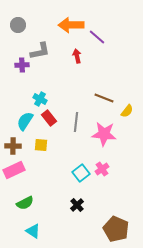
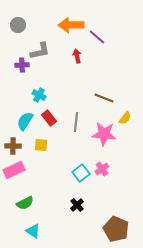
cyan cross: moved 1 px left, 4 px up
yellow semicircle: moved 2 px left, 7 px down
